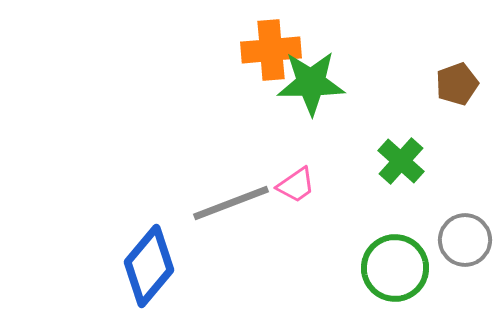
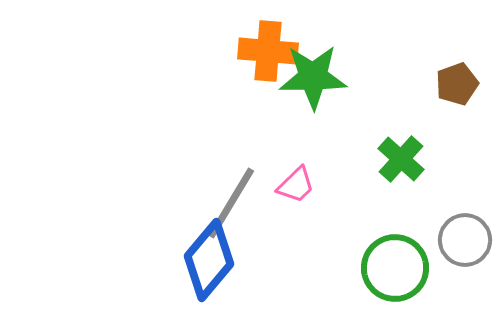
orange cross: moved 3 px left, 1 px down; rotated 10 degrees clockwise
green star: moved 2 px right, 6 px up
green cross: moved 2 px up
pink trapezoid: rotated 9 degrees counterclockwise
gray line: rotated 38 degrees counterclockwise
blue diamond: moved 60 px right, 6 px up
